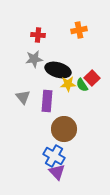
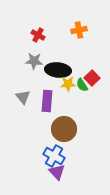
red cross: rotated 24 degrees clockwise
gray star: moved 2 px down; rotated 12 degrees clockwise
black ellipse: rotated 10 degrees counterclockwise
